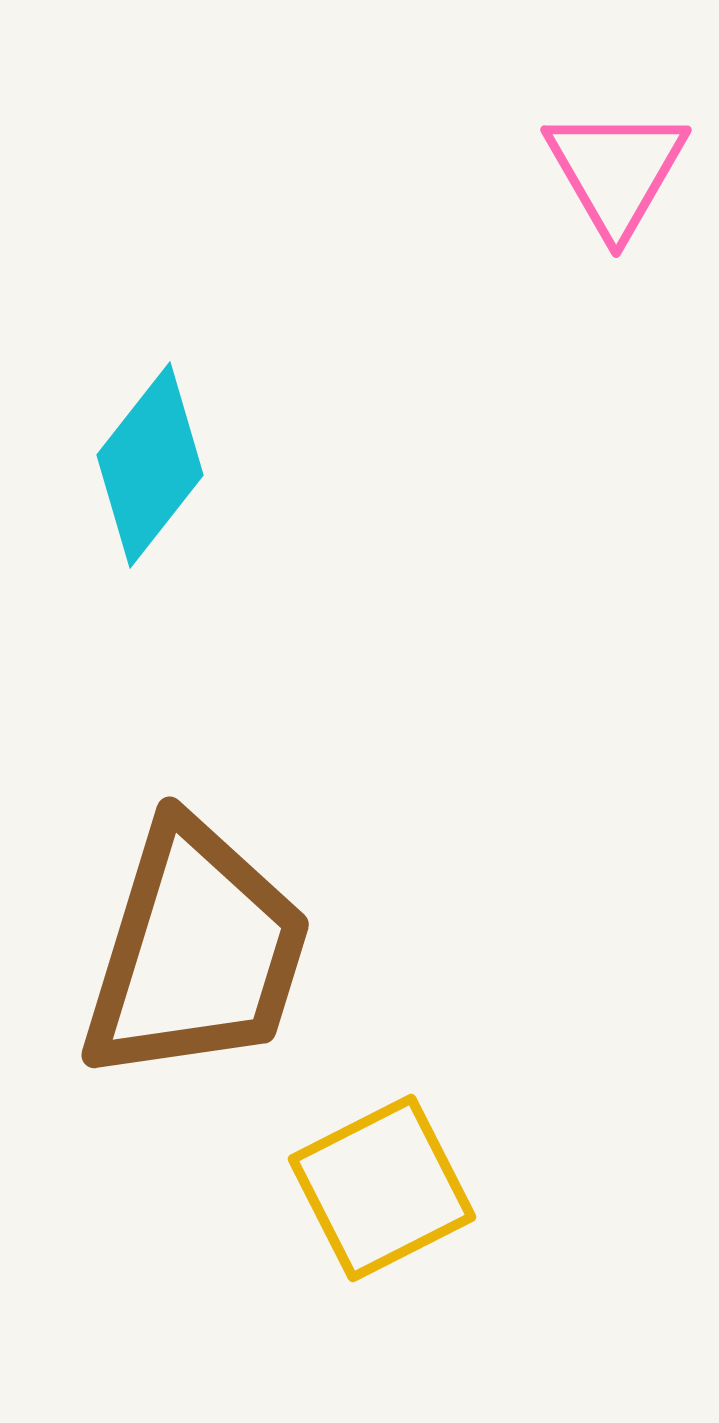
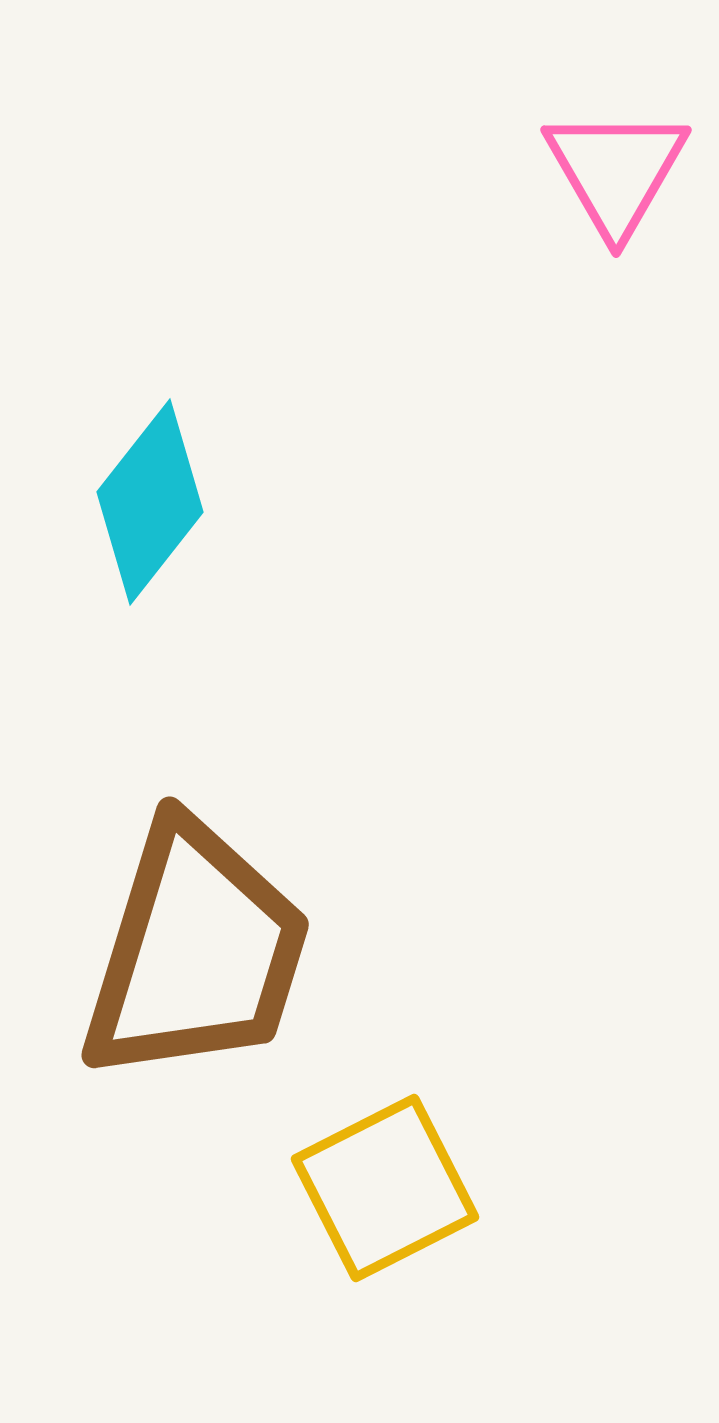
cyan diamond: moved 37 px down
yellow square: moved 3 px right
